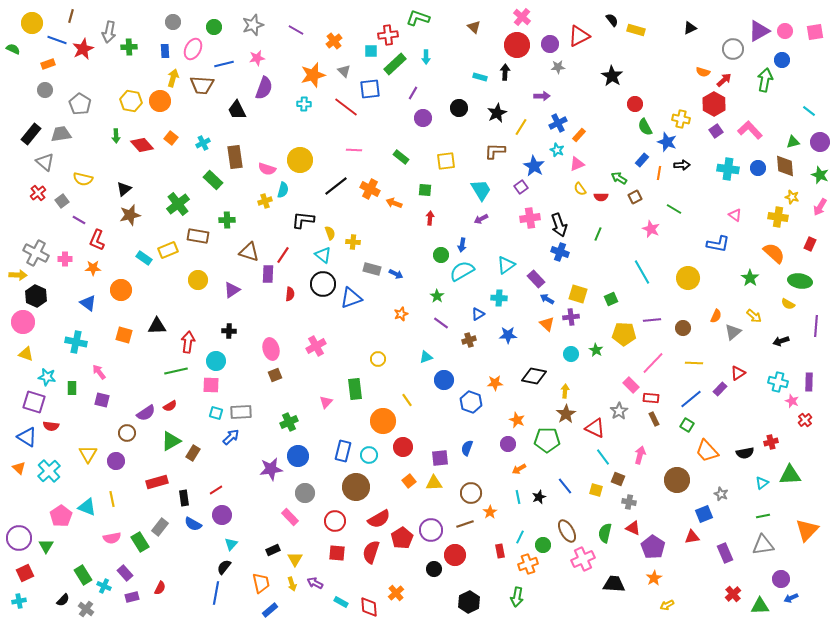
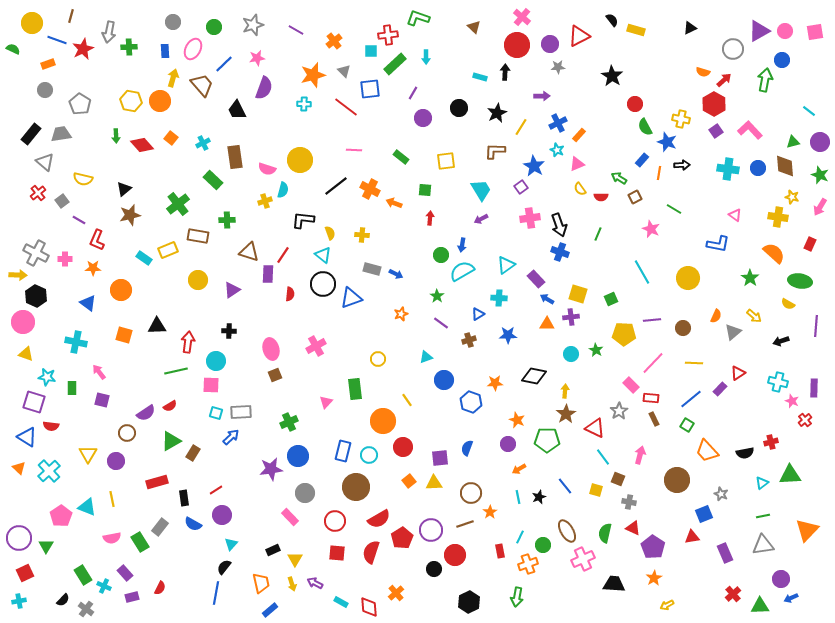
blue line at (224, 64): rotated 30 degrees counterclockwise
brown trapezoid at (202, 85): rotated 135 degrees counterclockwise
yellow cross at (353, 242): moved 9 px right, 7 px up
orange triangle at (547, 324): rotated 42 degrees counterclockwise
purple rectangle at (809, 382): moved 5 px right, 6 px down
